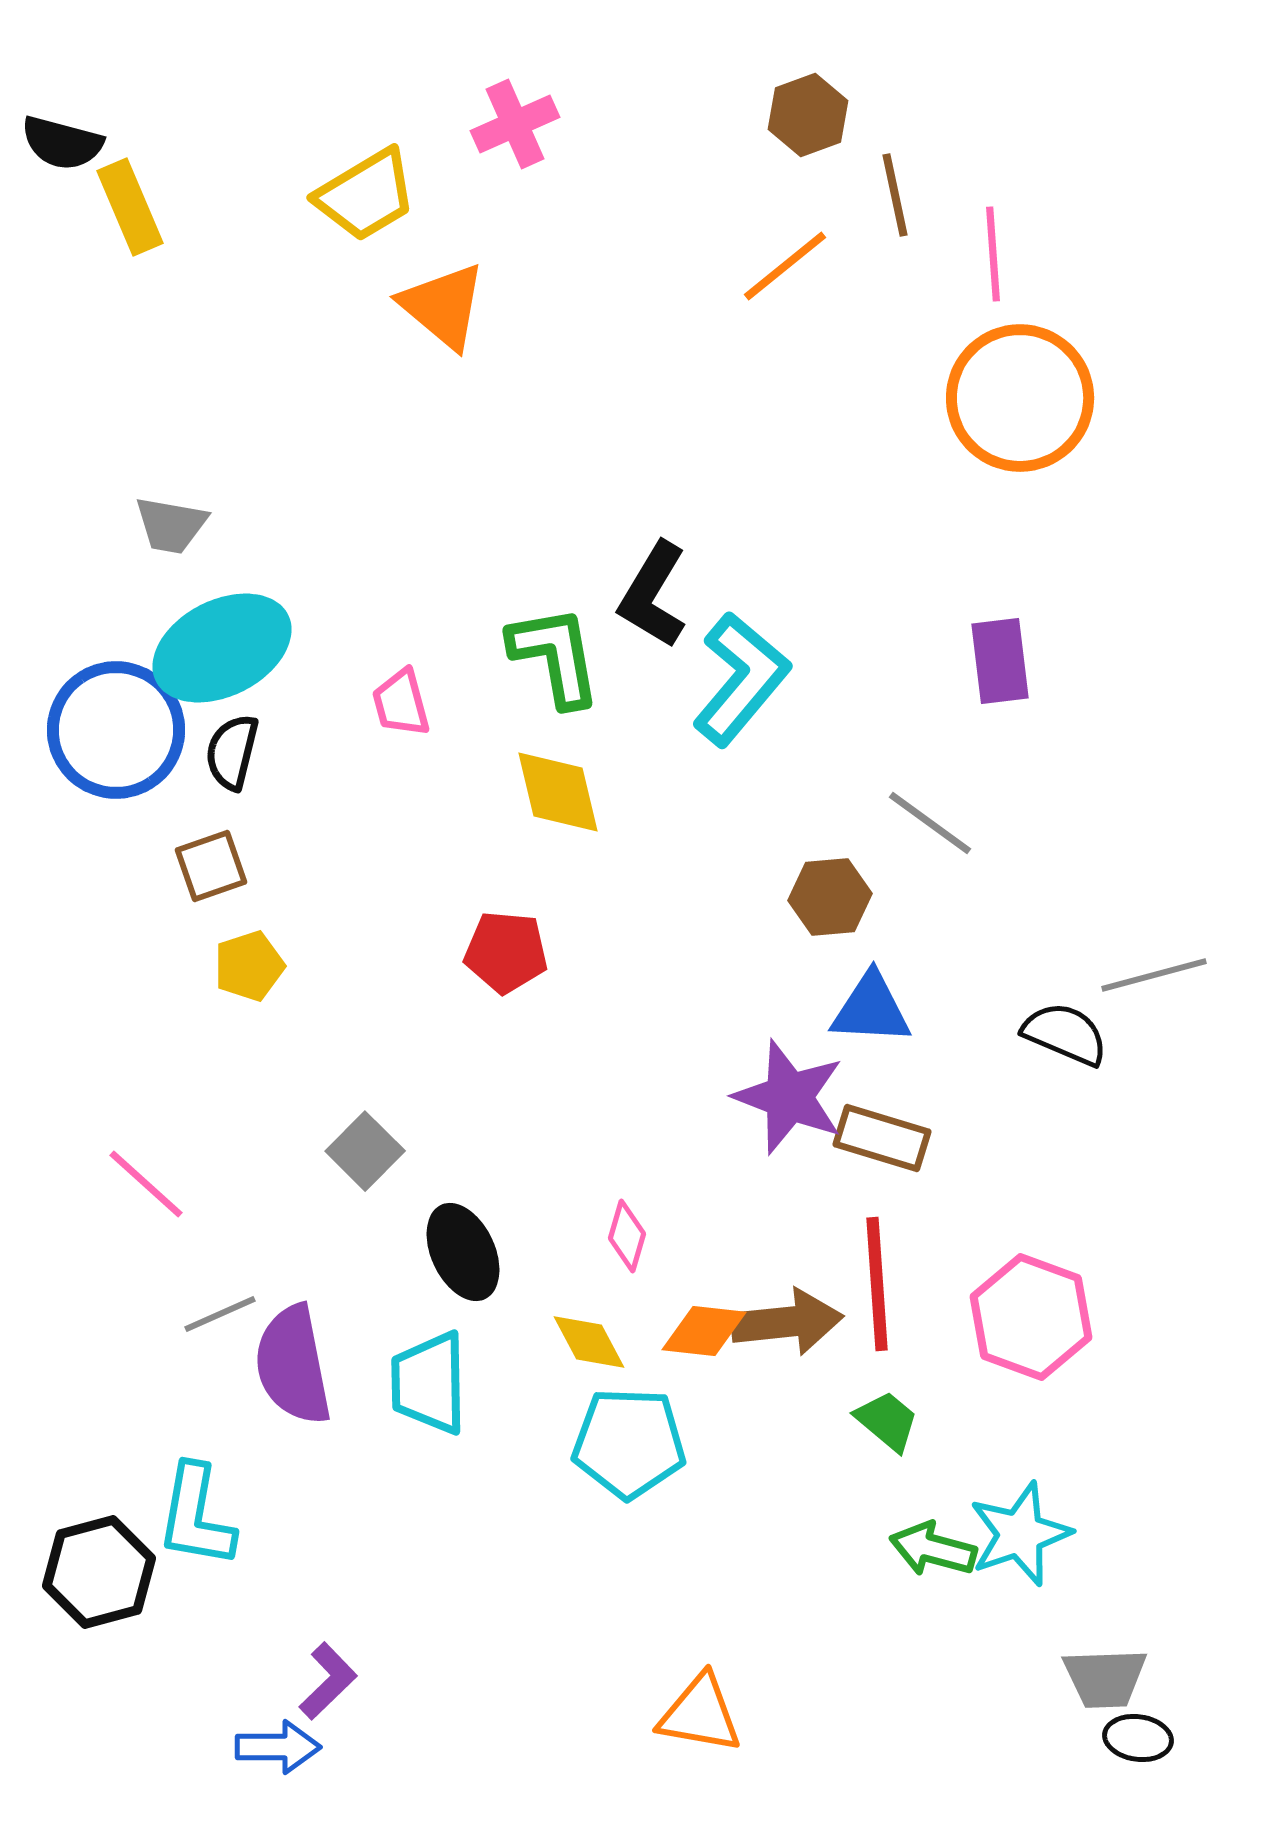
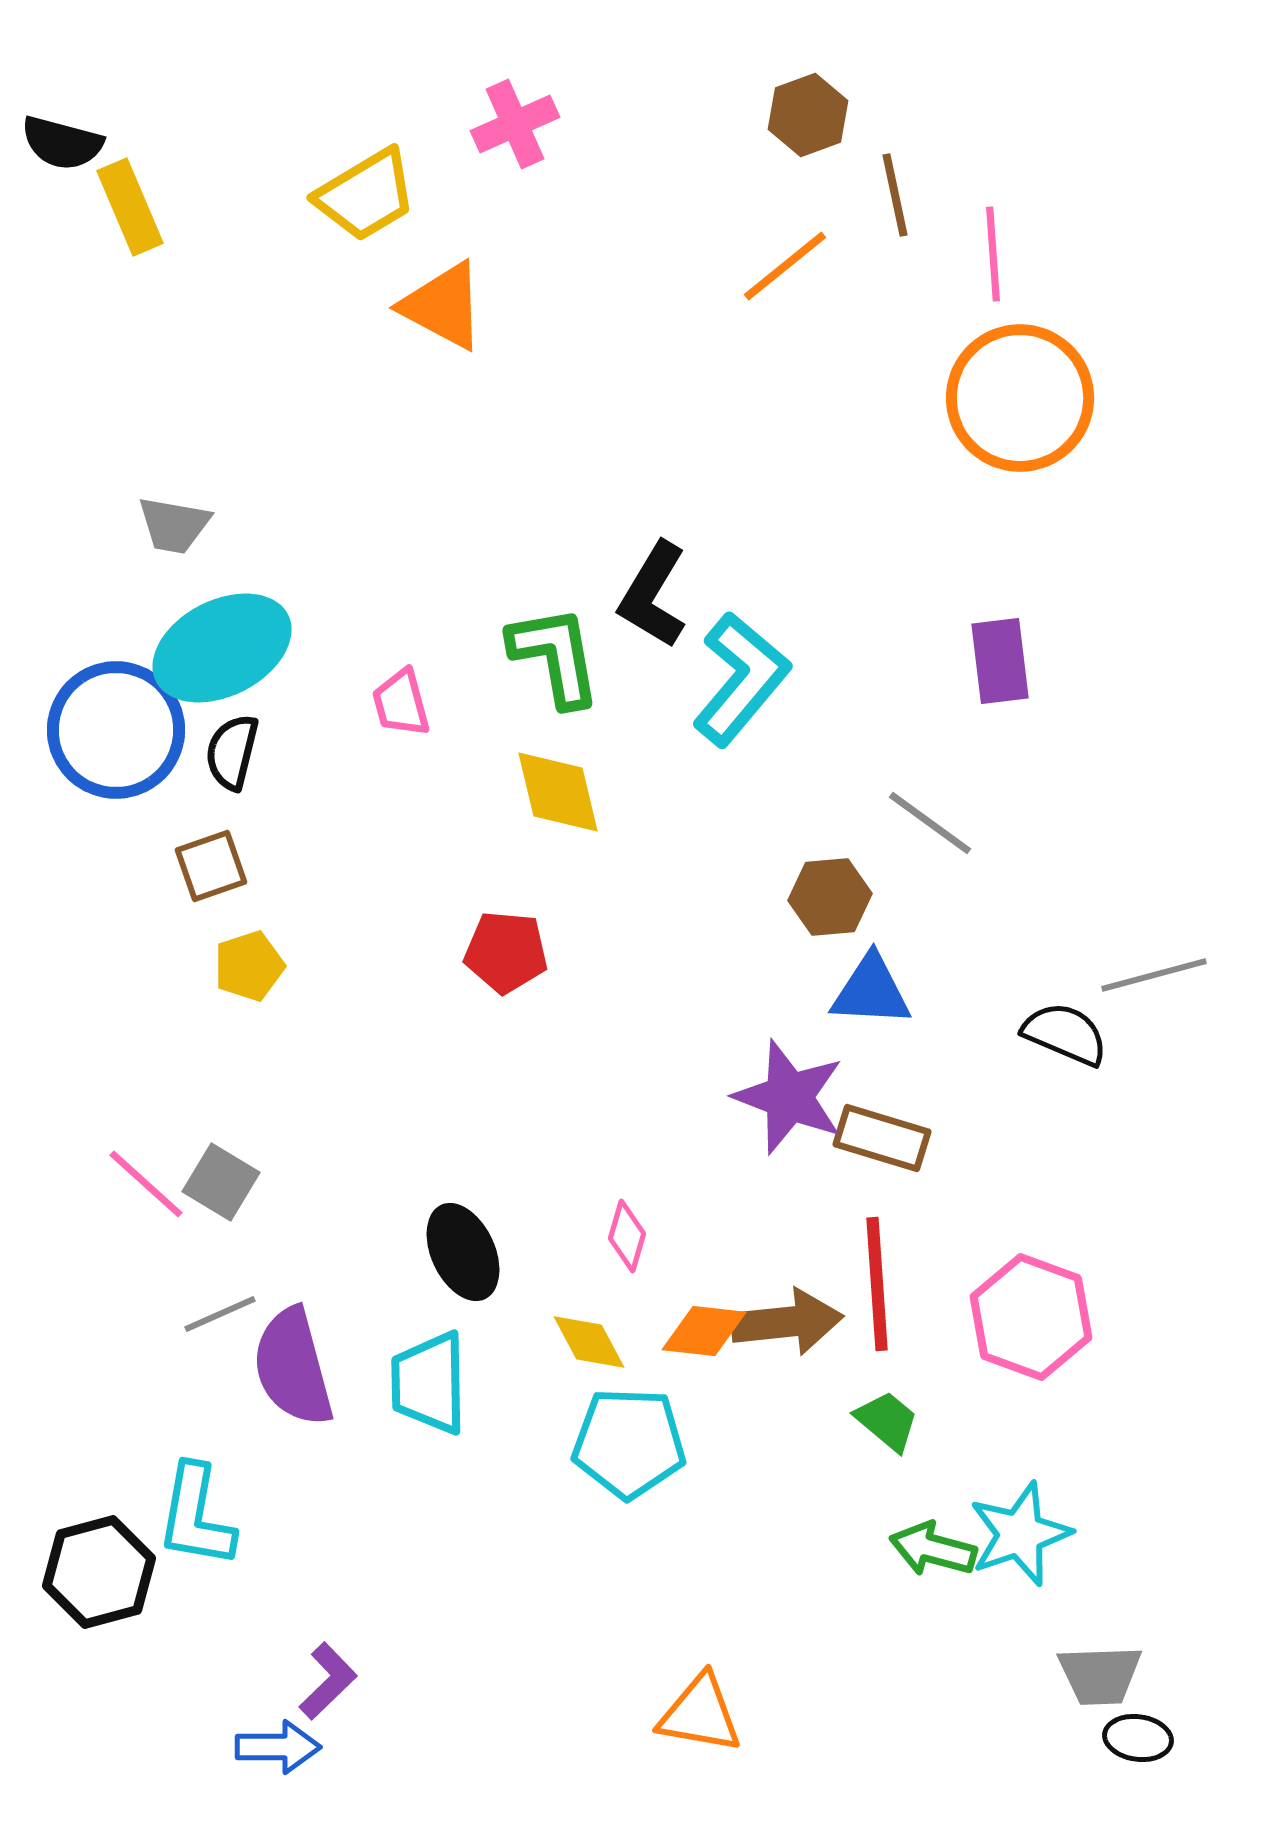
orange triangle at (443, 306): rotated 12 degrees counterclockwise
gray trapezoid at (171, 525): moved 3 px right
blue triangle at (871, 1009): moved 18 px up
gray square at (365, 1151): moved 144 px left, 31 px down; rotated 14 degrees counterclockwise
purple semicircle at (293, 1365): moved 2 px down; rotated 4 degrees counterclockwise
gray trapezoid at (1105, 1678): moved 5 px left, 3 px up
